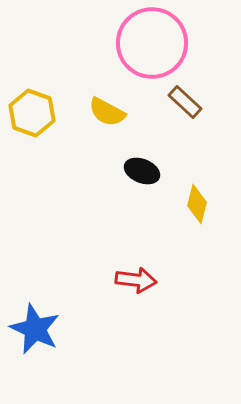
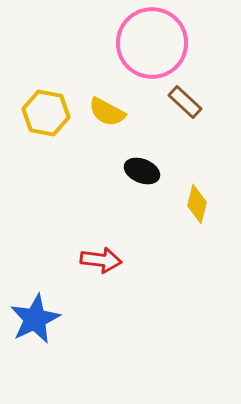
yellow hexagon: moved 14 px right; rotated 9 degrees counterclockwise
red arrow: moved 35 px left, 20 px up
blue star: moved 10 px up; rotated 21 degrees clockwise
